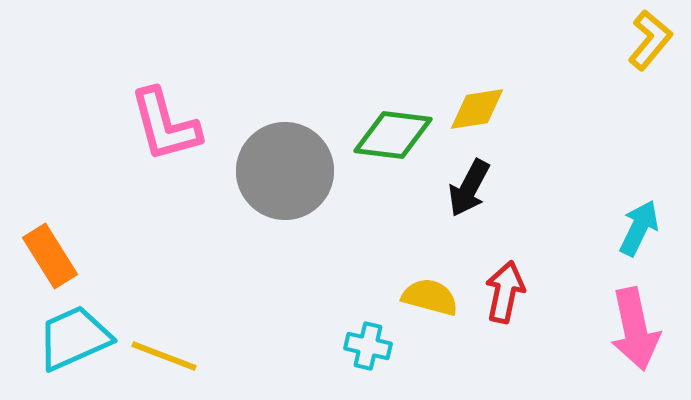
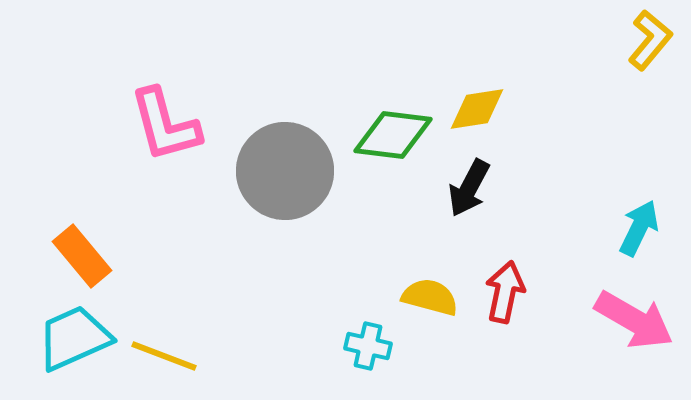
orange rectangle: moved 32 px right; rotated 8 degrees counterclockwise
pink arrow: moved 1 px left, 9 px up; rotated 48 degrees counterclockwise
